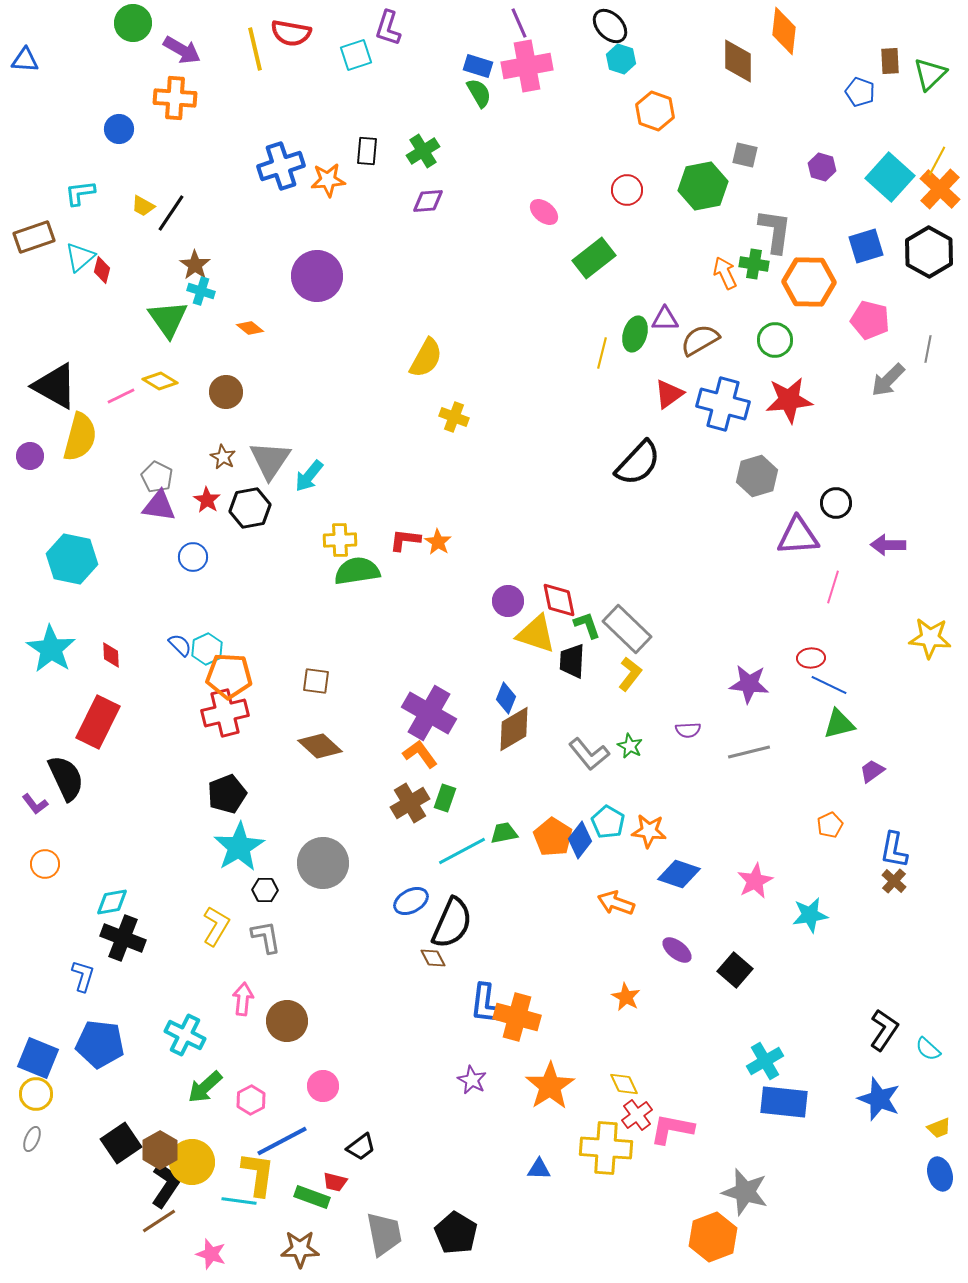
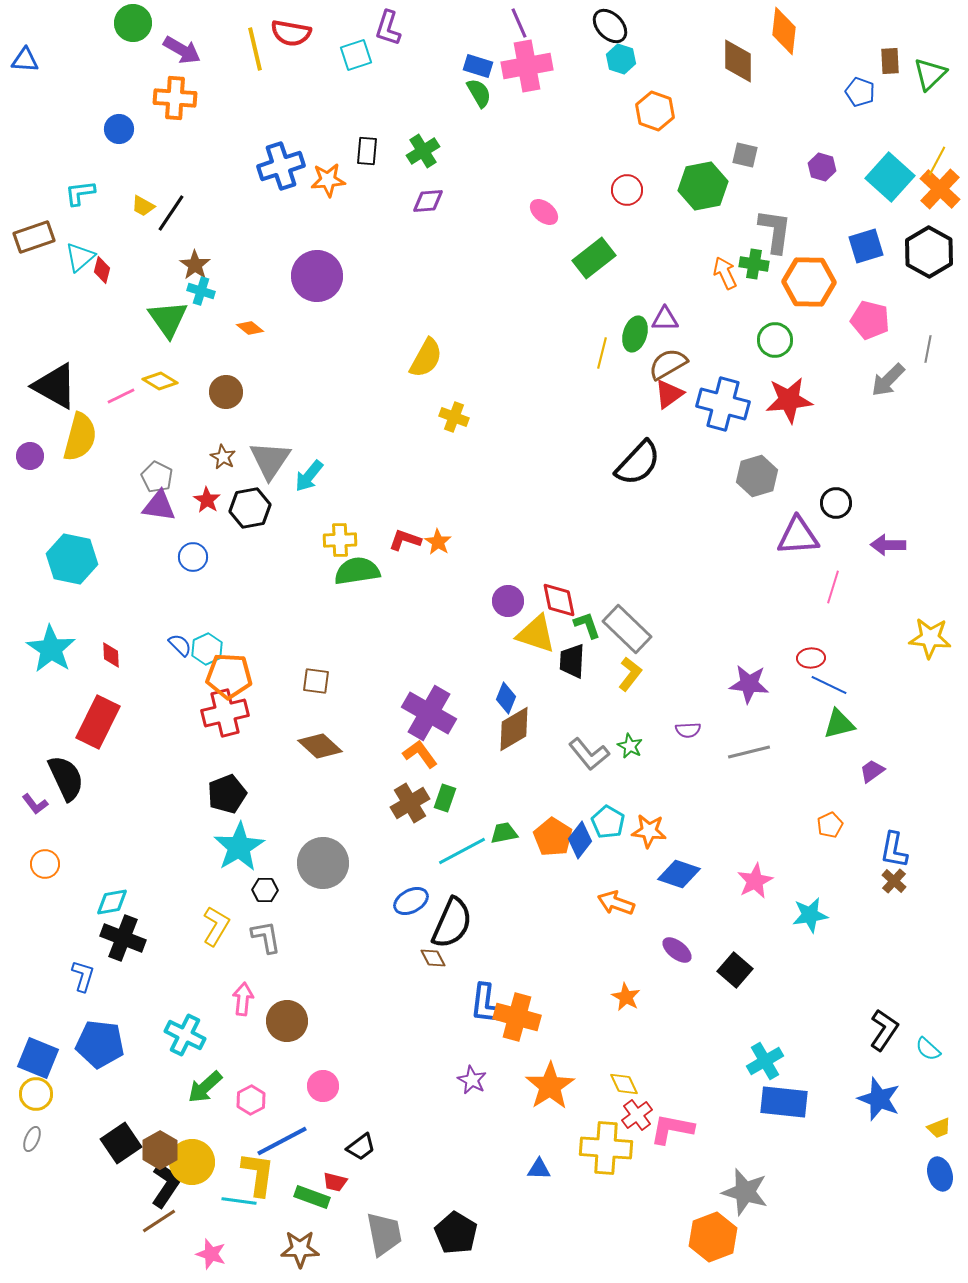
brown semicircle at (700, 340): moved 32 px left, 24 px down
red L-shape at (405, 540): rotated 12 degrees clockwise
